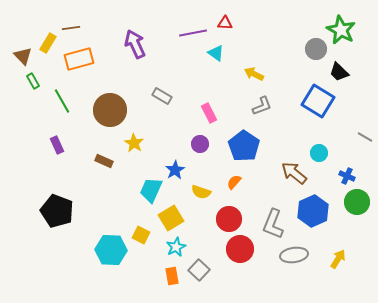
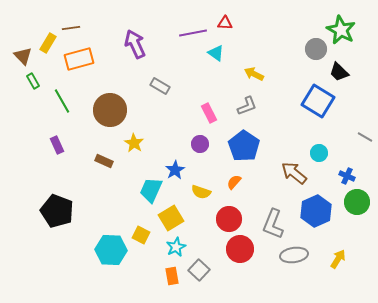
gray rectangle at (162, 96): moved 2 px left, 10 px up
gray L-shape at (262, 106): moved 15 px left
blue hexagon at (313, 211): moved 3 px right
